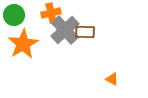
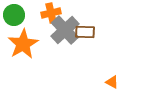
orange triangle: moved 3 px down
